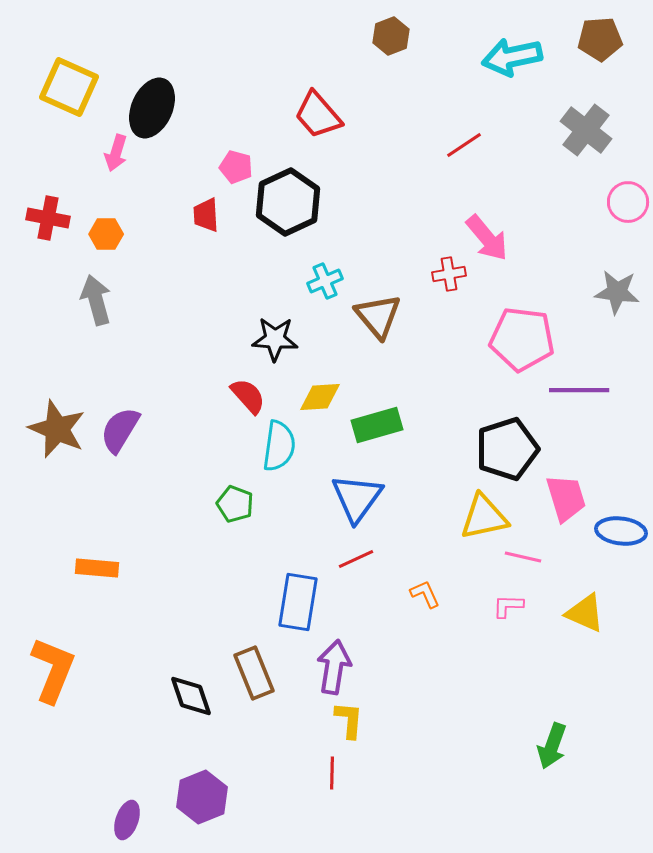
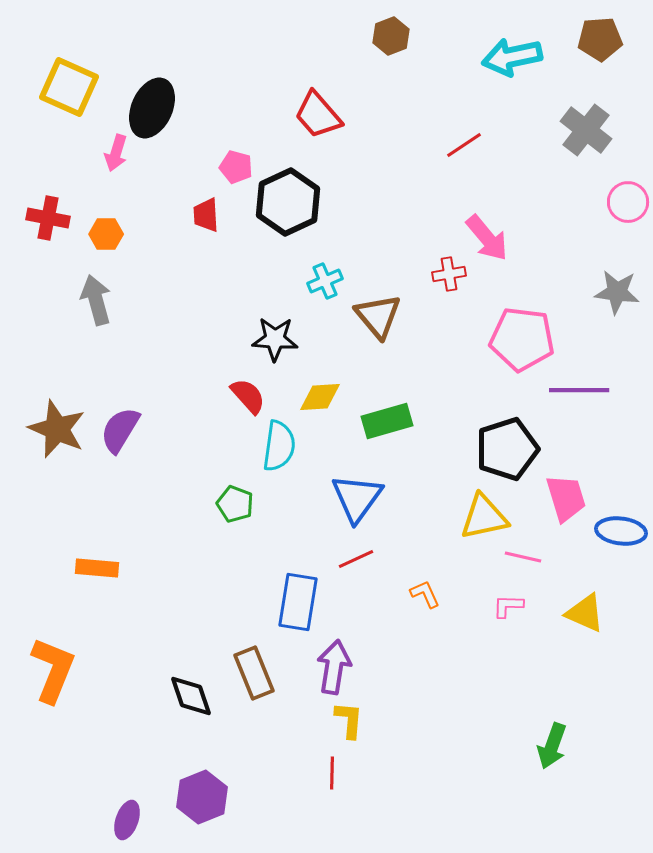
green rectangle at (377, 425): moved 10 px right, 4 px up
